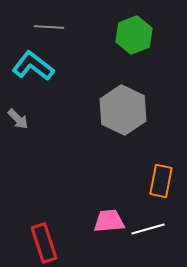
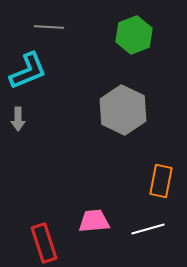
cyan L-shape: moved 5 px left, 5 px down; rotated 120 degrees clockwise
gray arrow: rotated 45 degrees clockwise
pink trapezoid: moved 15 px left
